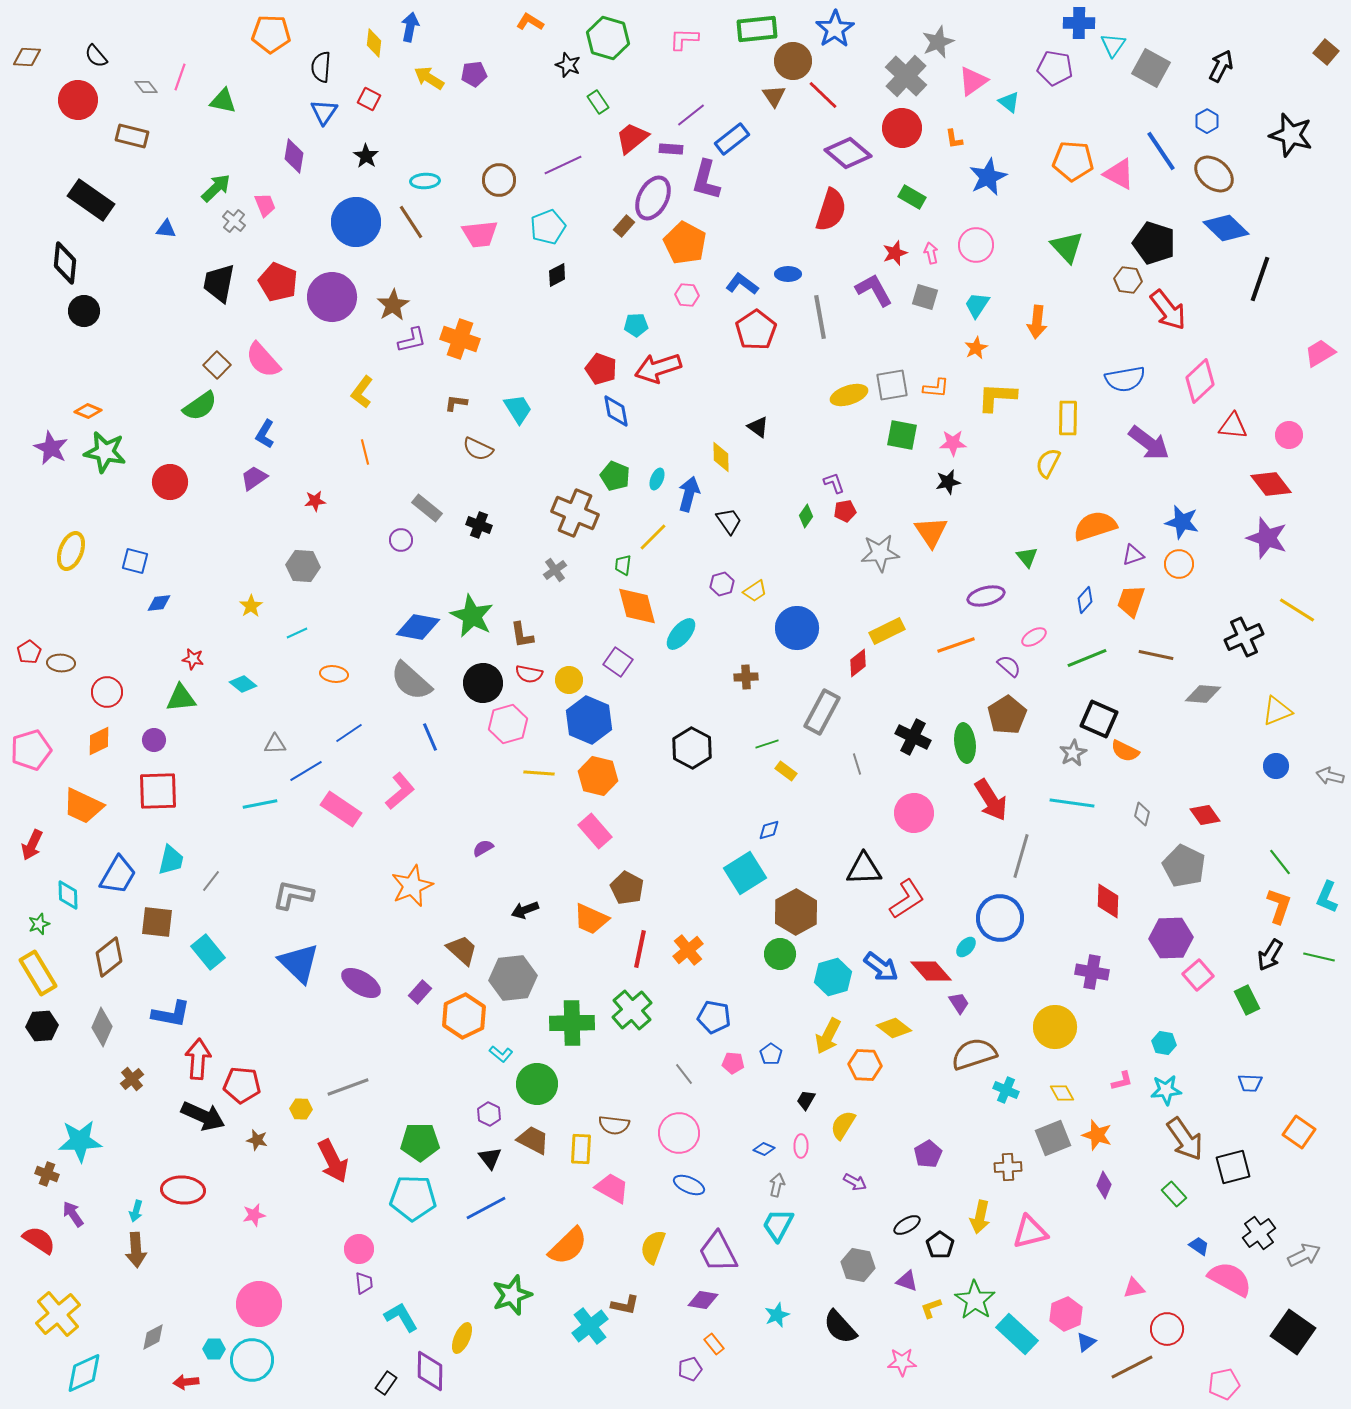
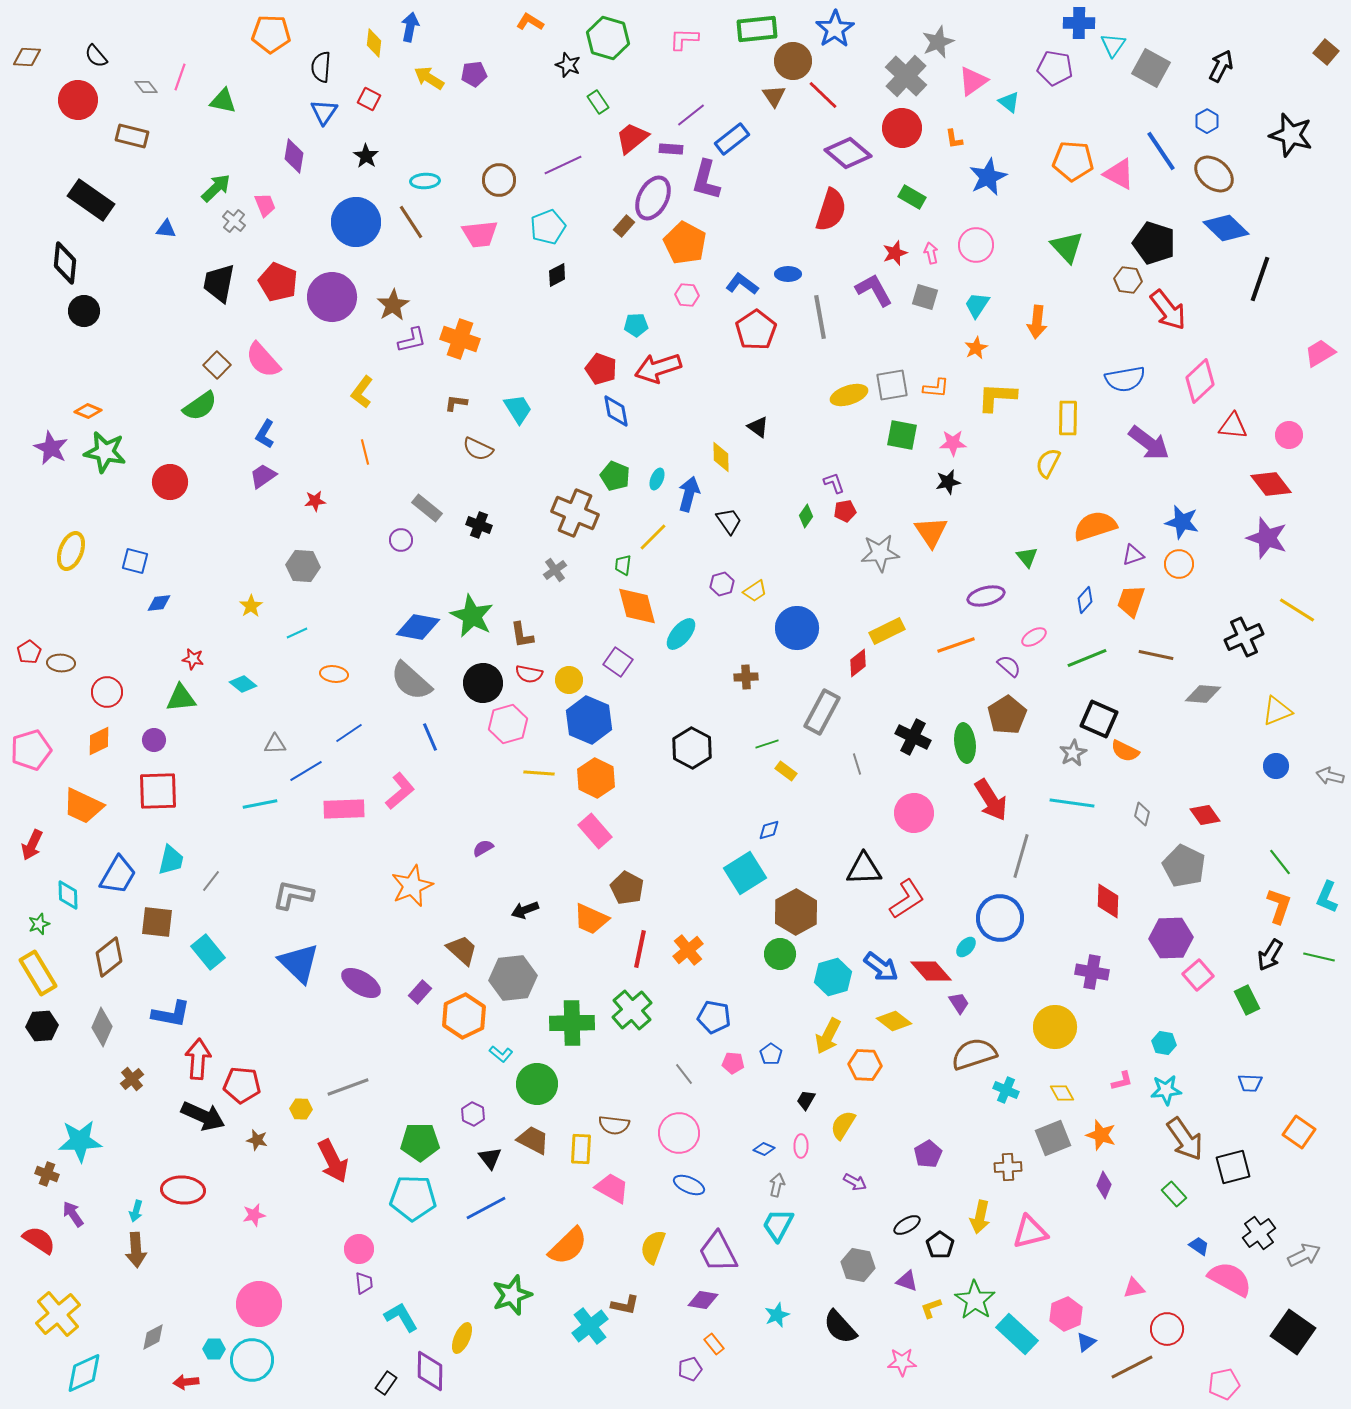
purple trapezoid at (254, 478): moved 9 px right, 2 px up
orange hexagon at (598, 776): moved 2 px left, 2 px down; rotated 12 degrees clockwise
pink rectangle at (341, 809): moved 3 px right; rotated 36 degrees counterclockwise
yellow diamond at (894, 1028): moved 7 px up
purple hexagon at (489, 1114): moved 16 px left
orange star at (1097, 1135): moved 4 px right
